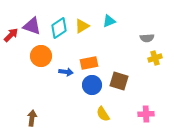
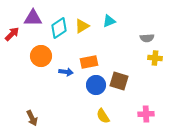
purple triangle: moved 1 px right, 8 px up; rotated 18 degrees counterclockwise
red arrow: moved 1 px right, 1 px up
yellow cross: rotated 24 degrees clockwise
orange rectangle: moved 1 px up
blue circle: moved 4 px right
yellow semicircle: moved 2 px down
brown arrow: rotated 147 degrees clockwise
